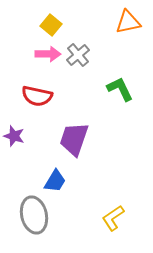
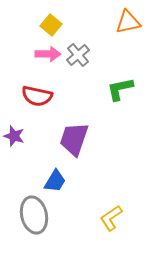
green L-shape: rotated 76 degrees counterclockwise
yellow L-shape: moved 2 px left
